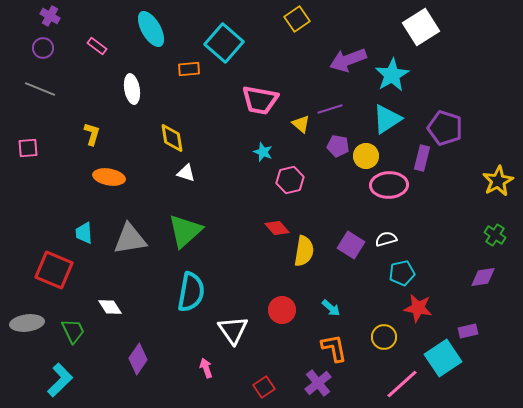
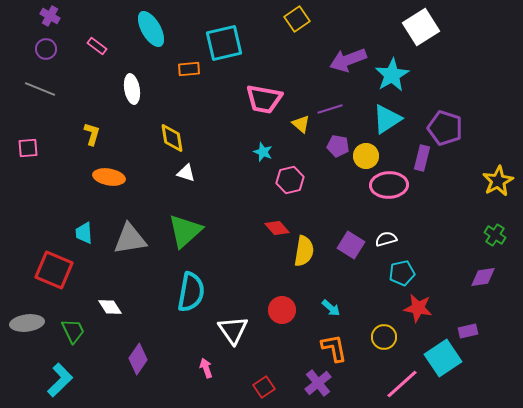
cyan square at (224, 43): rotated 36 degrees clockwise
purple circle at (43, 48): moved 3 px right, 1 px down
pink trapezoid at (260, 100): moved 4 px right, 1 px up
